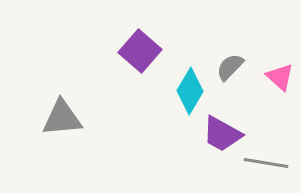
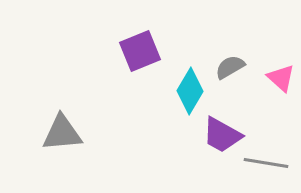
purple square: rotated 27 degrees clockwise
gray semicircle: rotated 16 degrees clockwise
pink triangle: moved 1 px right, 1 px down
gray triangle: moved 15 px down
purple trapezoid: moved 1 px down
